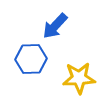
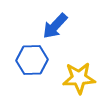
blue hexagon: moved 1 px right, 1 px down
